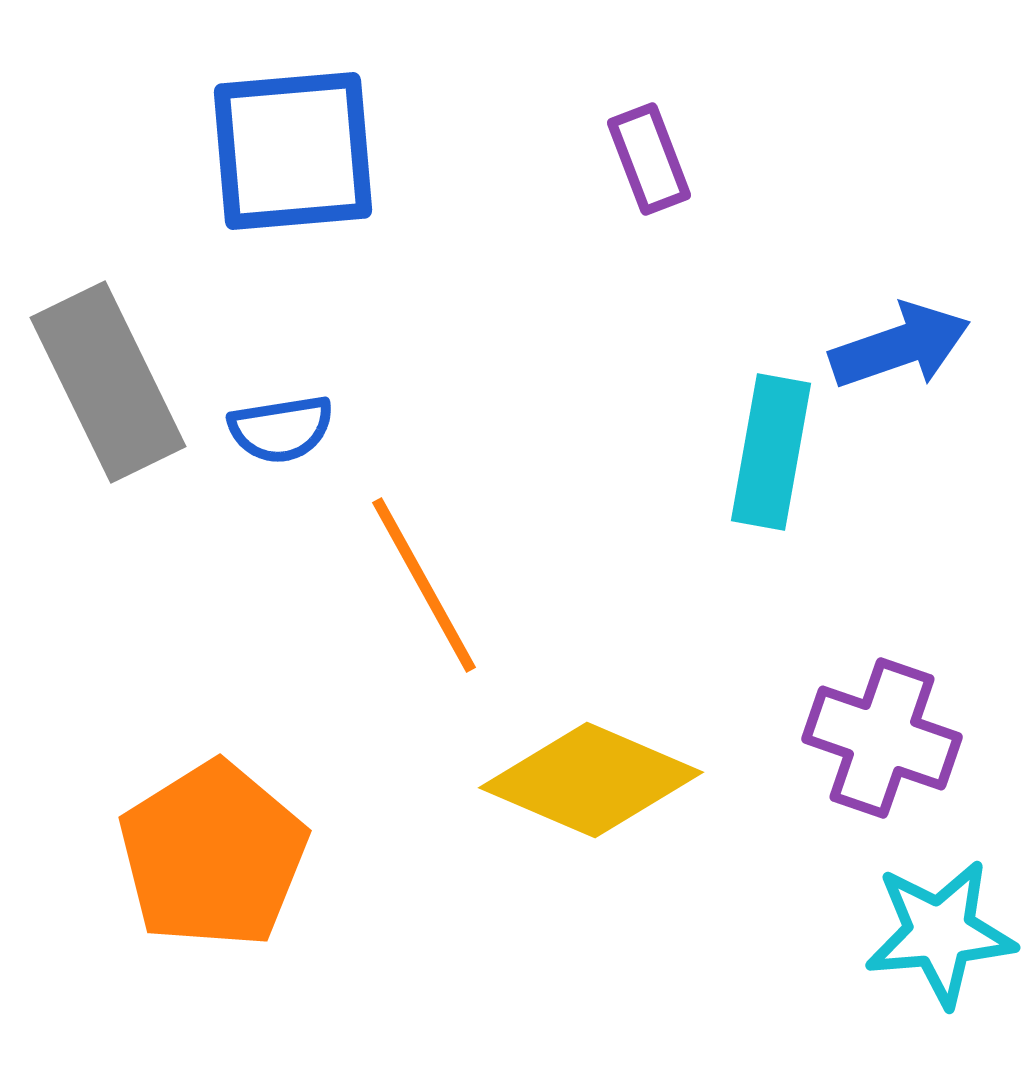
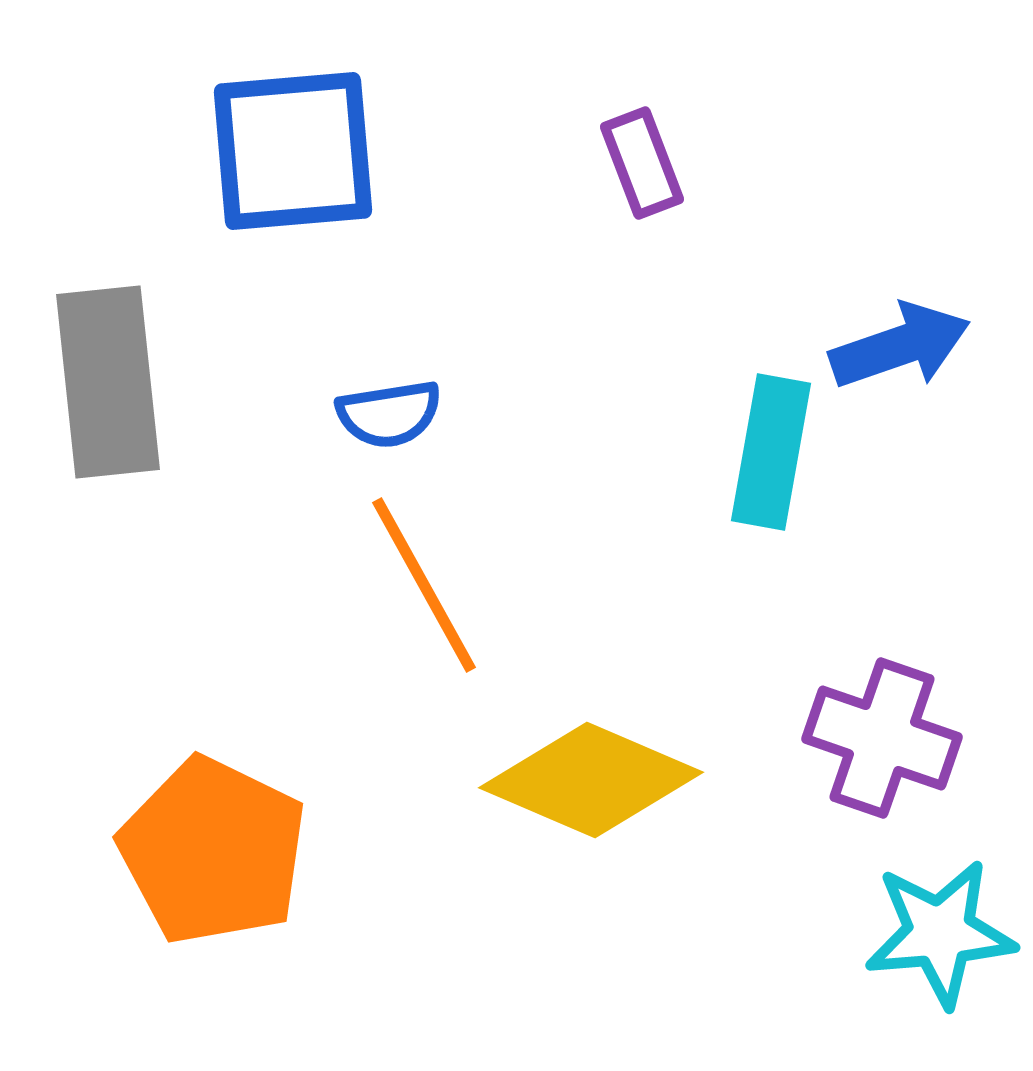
purple rectangle: moved 7 px left, 4 px down
gray rectangle: rotated 20 degrees clockwise
blue semicircle: moved 108 px right, 15 px up
orange pentagon: moved 4 px up; rotated 14 degrees counterclockwise
